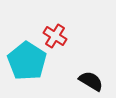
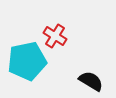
cyan pentagon: rotated 27 degrees clockwise
